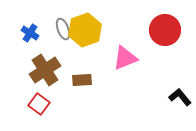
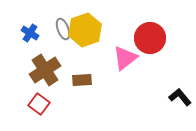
red circle: moved 15 px left, 8 px down
pink triangle: rotated 16 degrees counterclockwise
